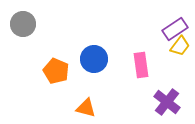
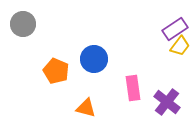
pink rectangle: moved 8 px left, 23 px down
